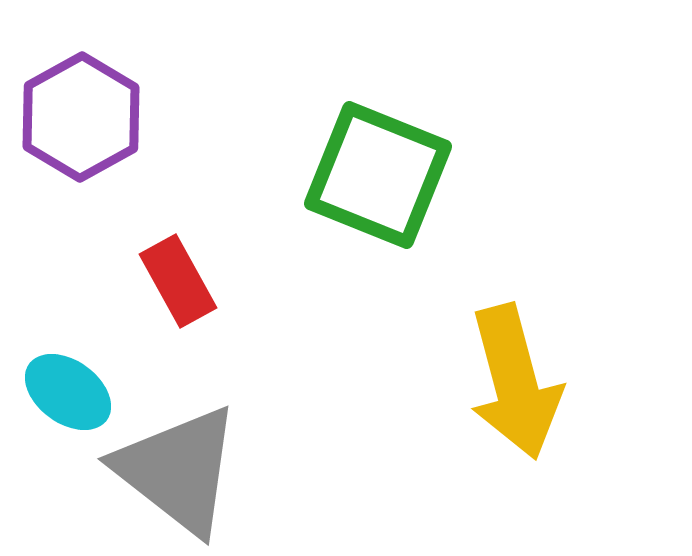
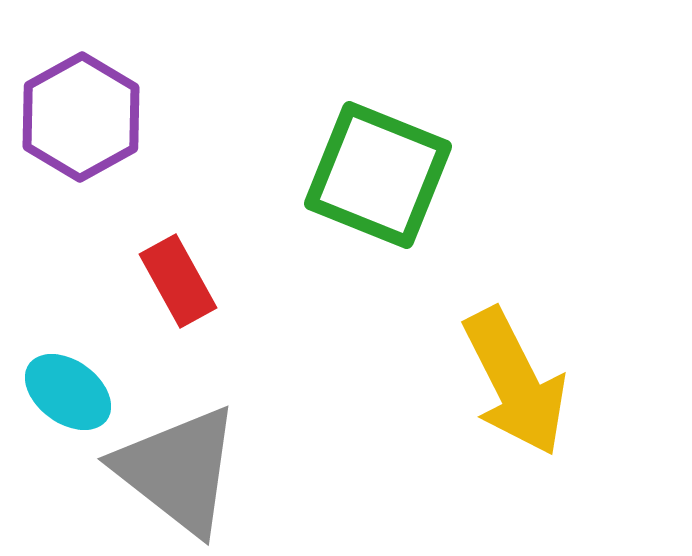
yellow arrow: rotated 12 degrees counterclockwise
